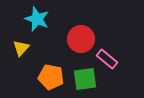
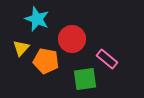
red circle: moved 9 px left
orange pentagon: moved 5 px left, 16 px up
